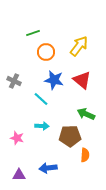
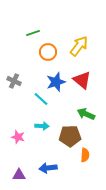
orange circle: moved 2 px right
blue star: moved 2 px right, 2 px down; rotated 30 degrees counterclockwise
pink star: moved 1 px right, 1 px up
